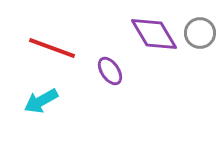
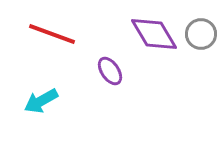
gray circle: moved 1 px right, 1 px down
red line: moved 14 px up
